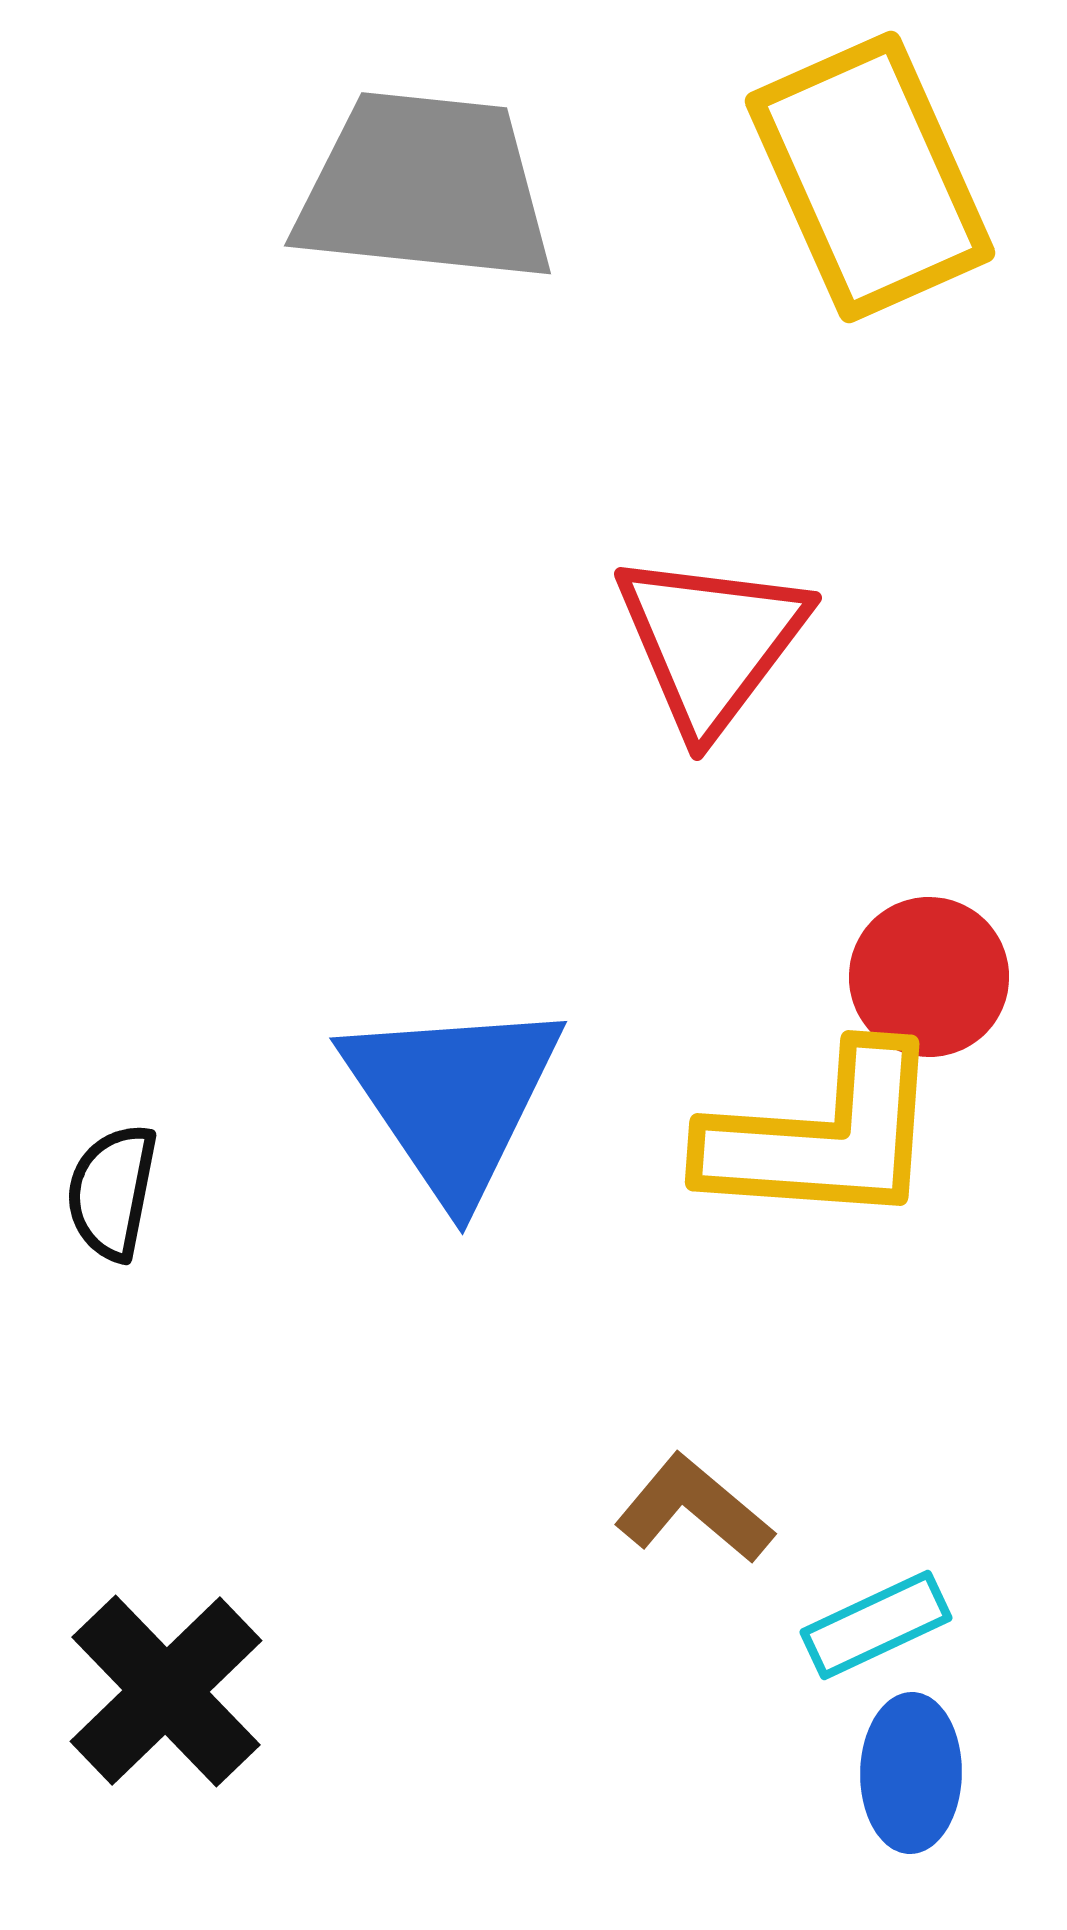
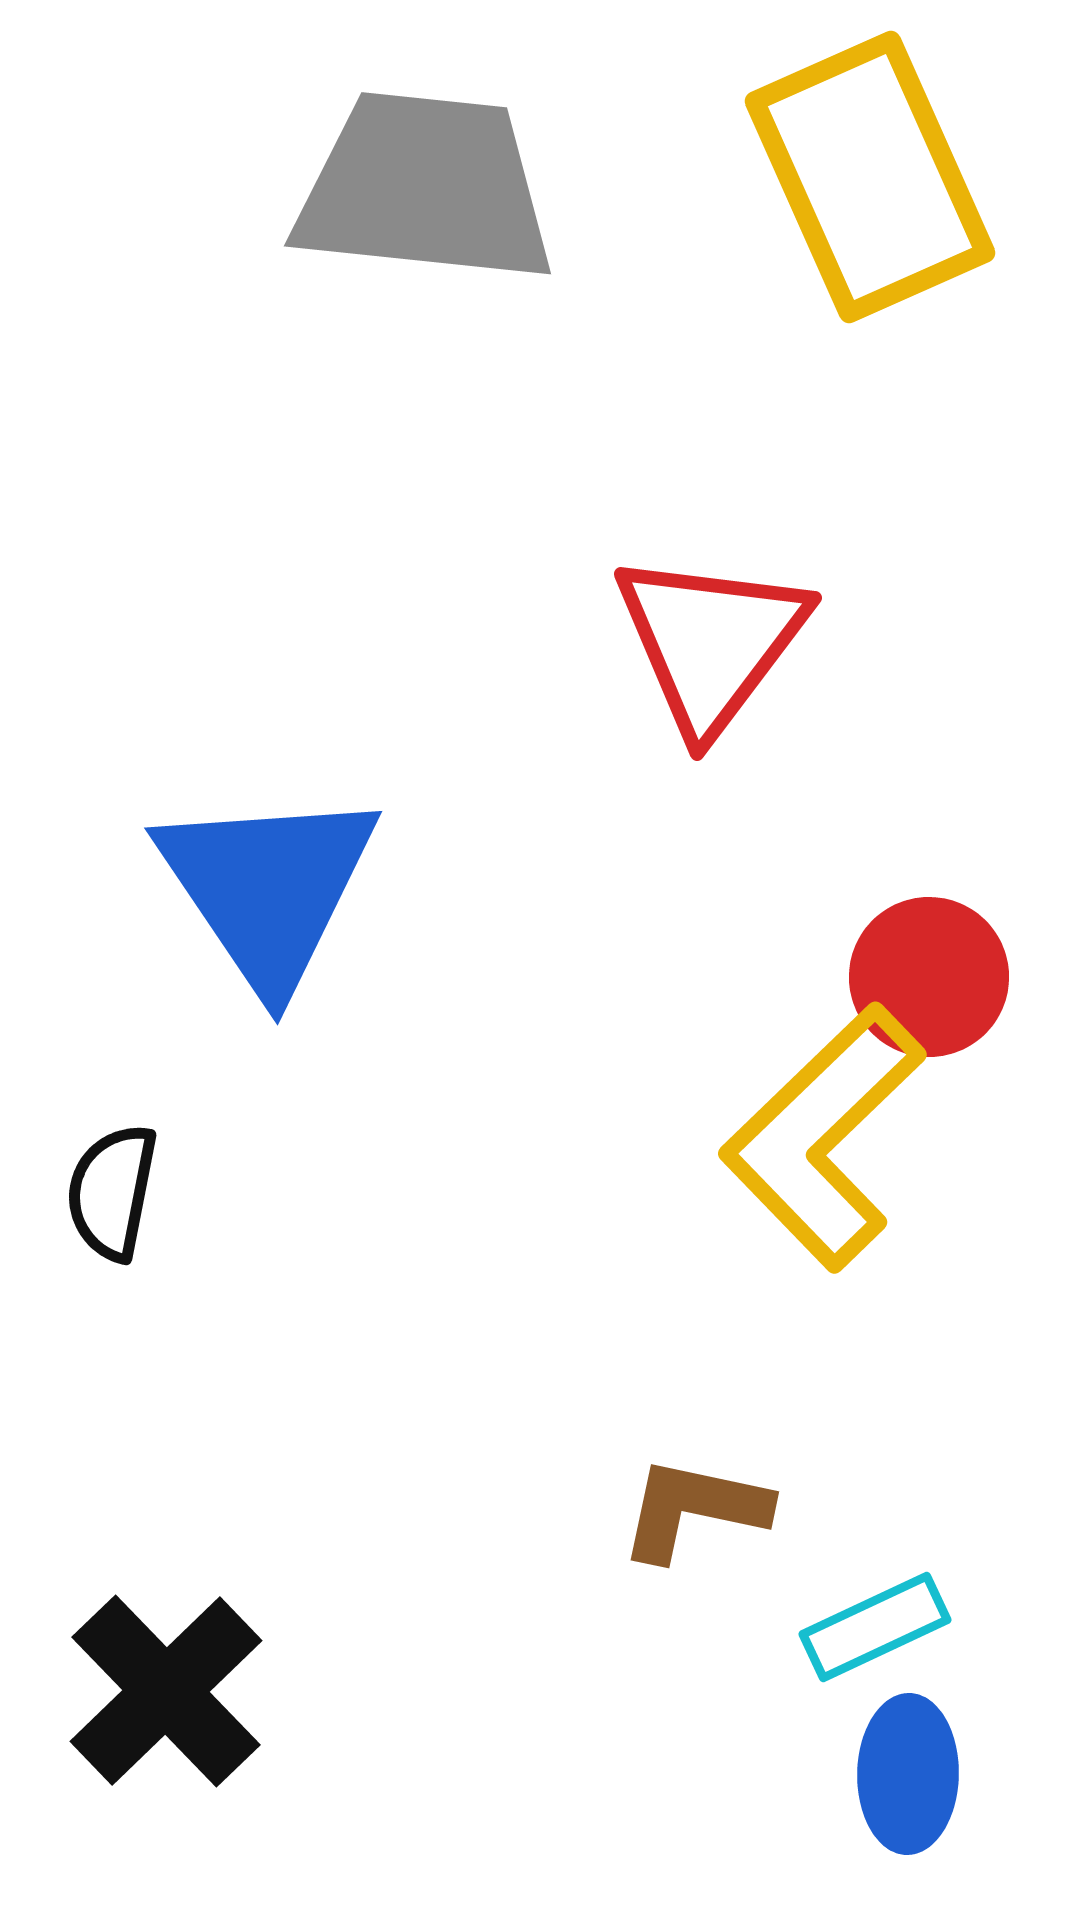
blue triangle: moved 185 px left, 210 px up
yellow L-shape: rotated 132 degrees clockwise
brown L-shape: rotated 28 degrees counterclockwise
cyan rectangle: moved 1 px left, 2 px down
blue ellipse: moved 3 px left, 1 px down
